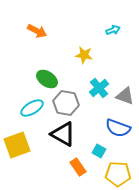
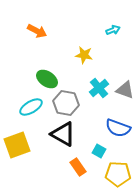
gray triangle: moved 6 px up
cyan ellipse: moved 1 px left, 1 px up
